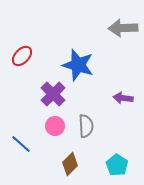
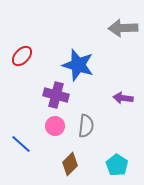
purple cross: moved 3 px right, 1 px down; rotated 30 degrees counterclockwise
gray semicircle: rotated 10 degrees clockwise
